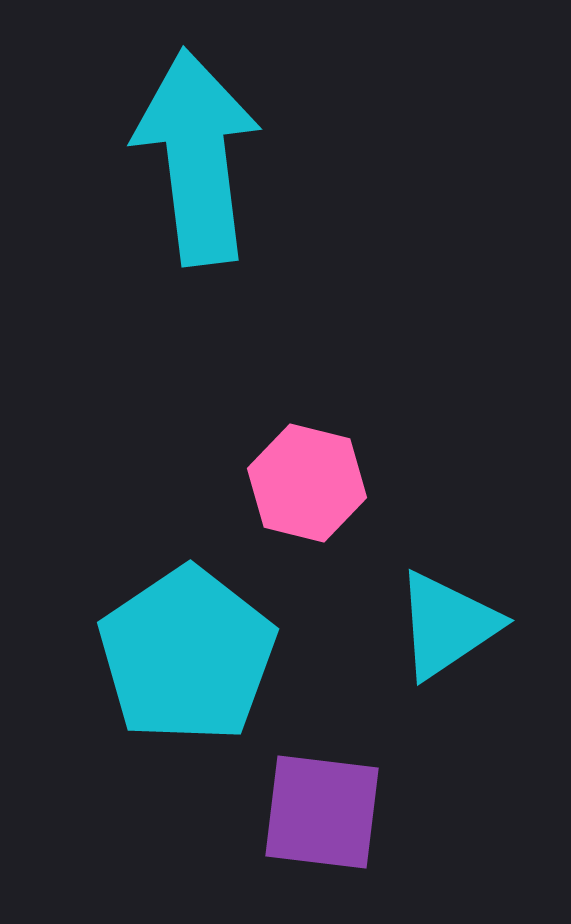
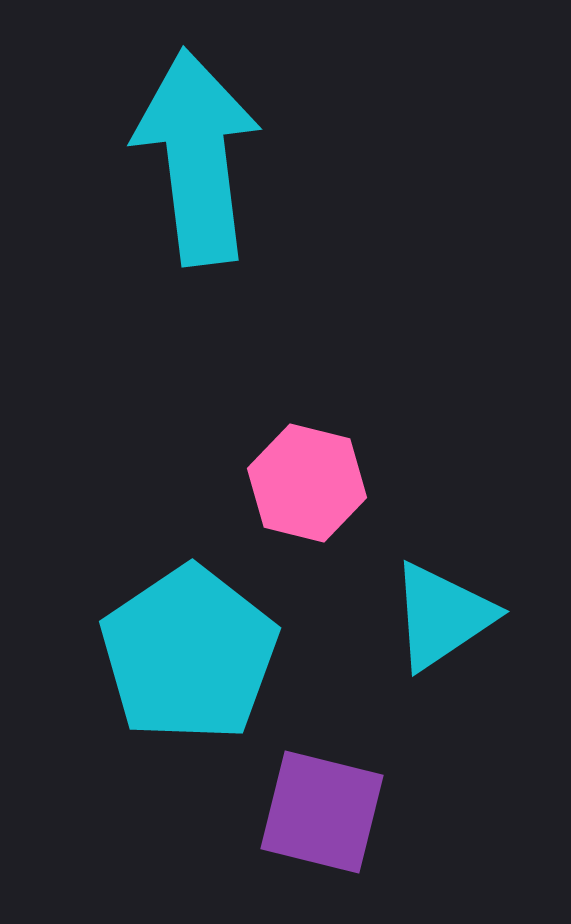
cyan triangle: moved 5 px left, 9 px up
cyan pentagon: moved 2 px right, 1 px up
purple square: rotated 7 degrees clockwise
